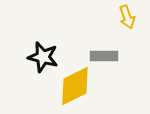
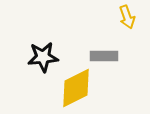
black star: rotated 20 degrees counterclockwise
yellow diamond: moved 1 px right, 2 px down
